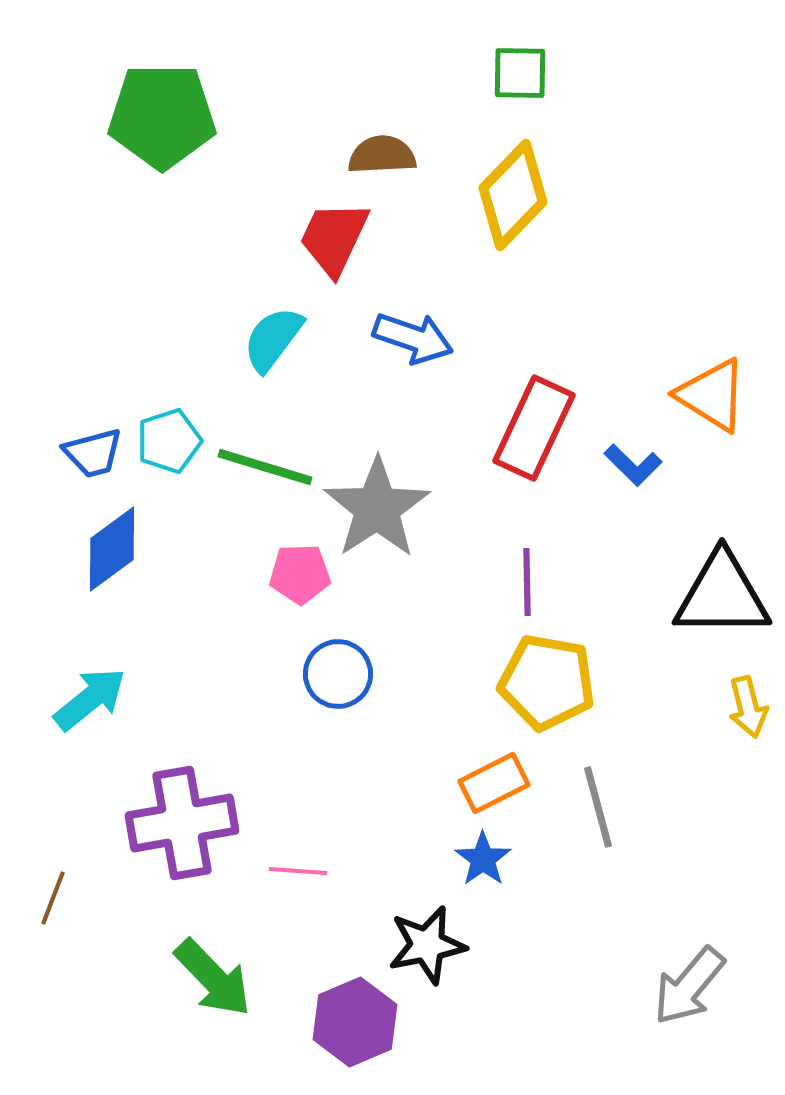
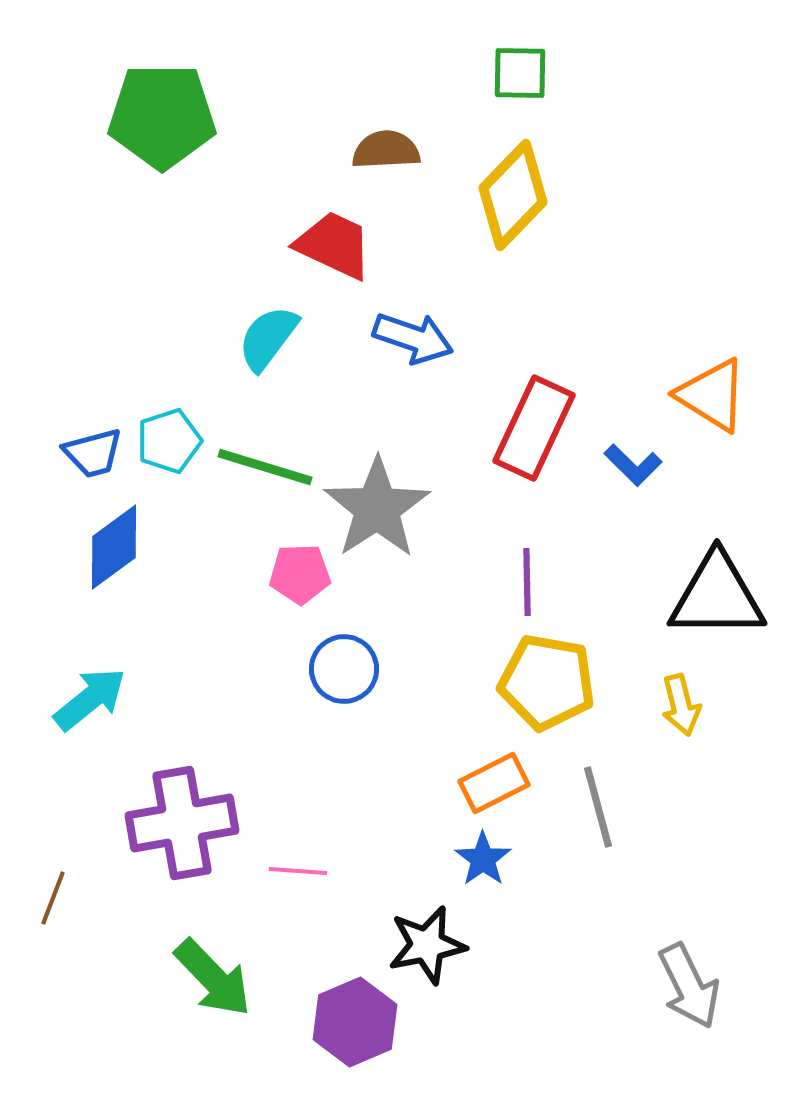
brown semicircle: moved 4 px right, 5 px up
red trapezoid: moved 7 px down; rotated 90 degrees clockwise
cyan semicircle: moved 5 px left, 1 px up
blue diamond: moved 2 px right, 2 px up
black triangle: moved 5 px left, 1 px down
blue circle: moved 6 px right, 5 px up
yellow arrow: moved 67 px left, 2 px up
gray arrow: rotated 66 degrees counterclockwise
